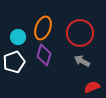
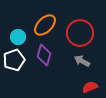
orange ellipse: moved 2 px right, 3 px up; rotated 25 degrees clockwise
white pentagon: moved 2 px up
red semicircle: moved 2 px left
